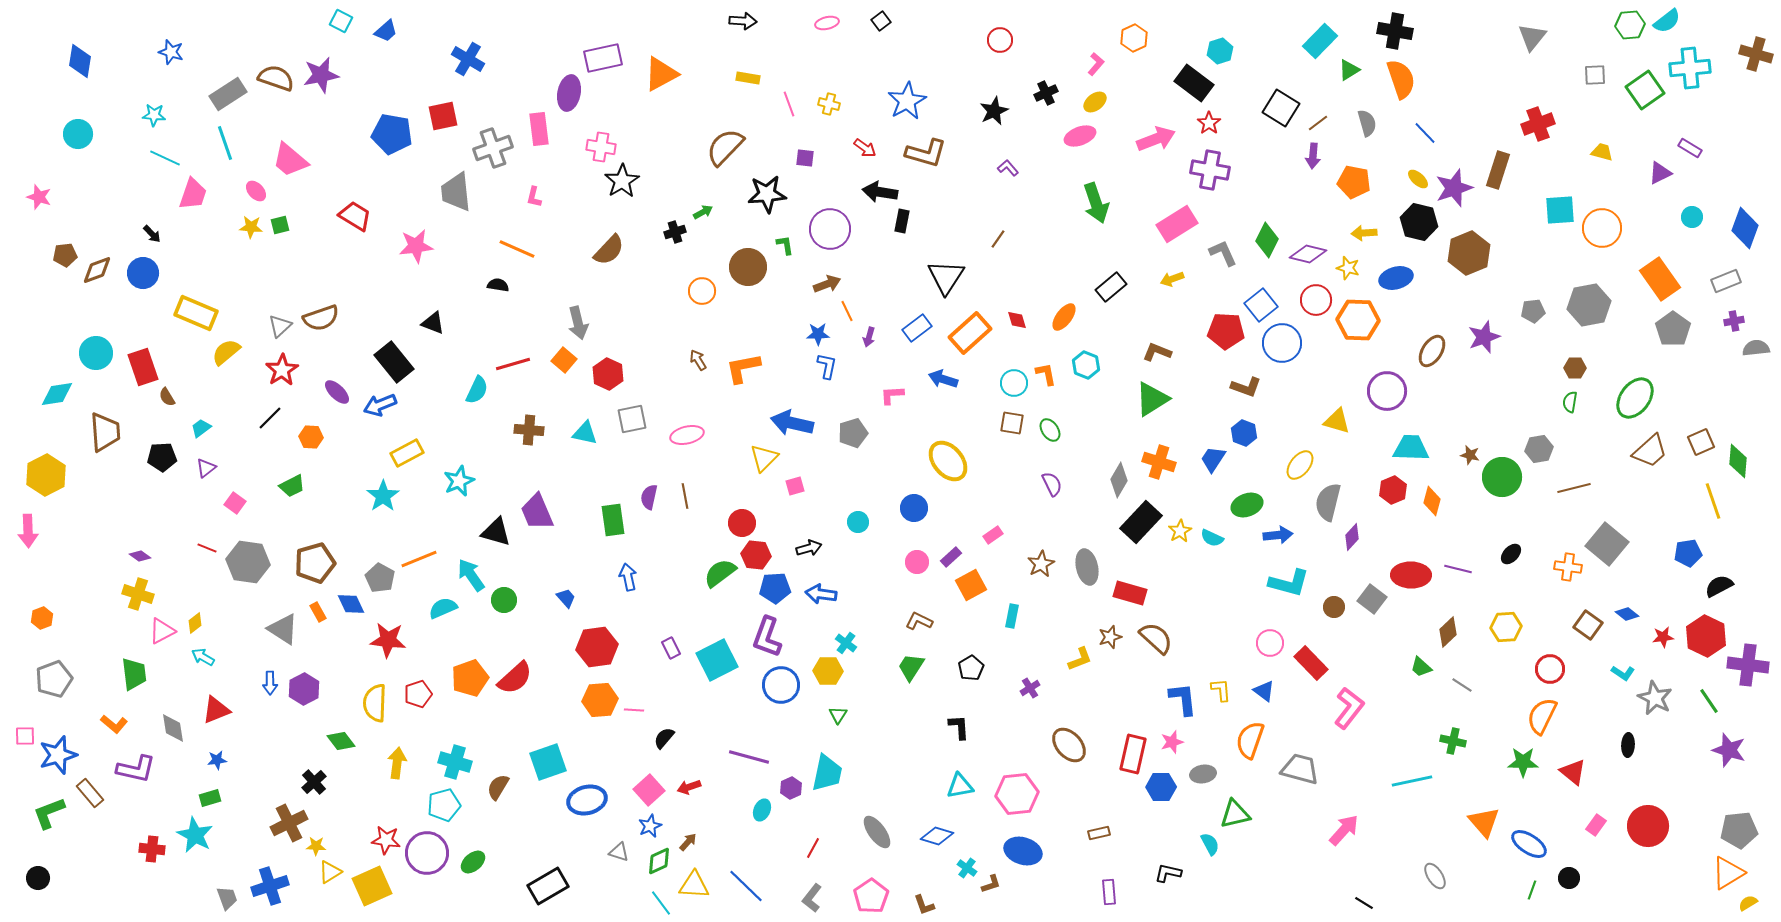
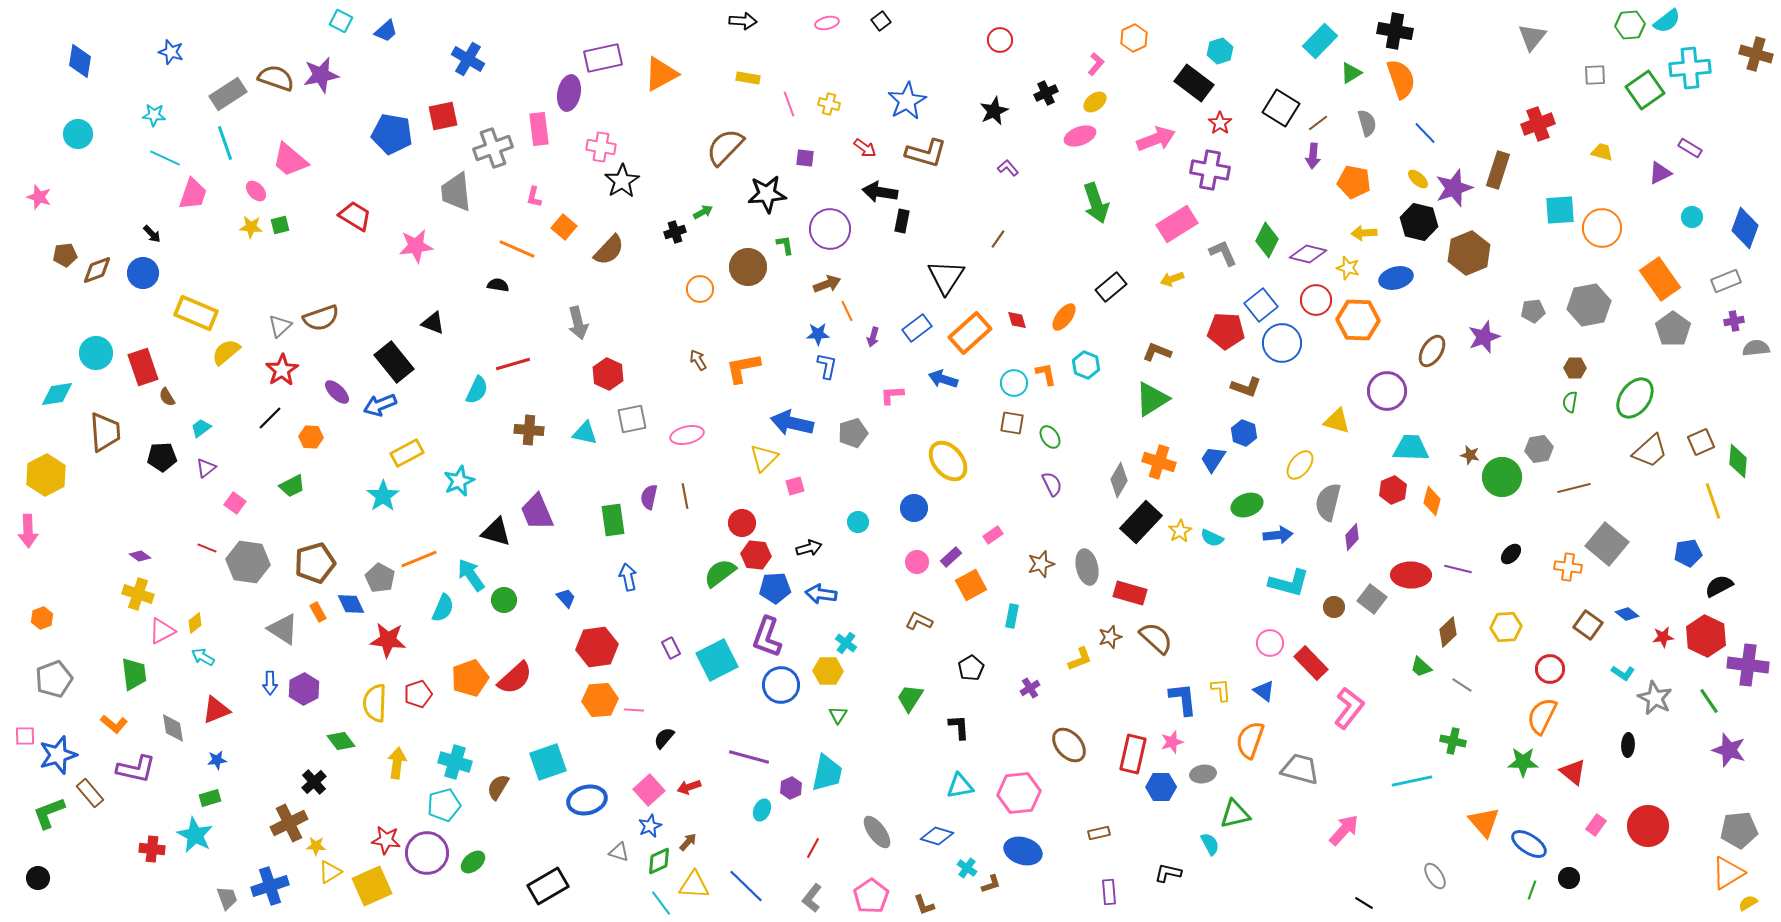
green triangle at (1349, 70): moved 2 px right, 3 px down
red star at (1209, 123): moved 11 px right
orange circle at (702, 291): moved 2 px left, 2 px up
purple arrow at (869, 337): moved 4 px right
orange square at (564, 360): moved 133 px up
green ellipse at (1050, 430): moved 7 px down
brown star at (1041, 564): rotated 12 degrees clockwise
cyan semicircle at (443, 608): rotated 136 degrees clockwise
green trapezoid at (911, 667): moved 1 px left, 31 px down
pink hexagon at (1017, 794): moved 2 px right, 1 px up
